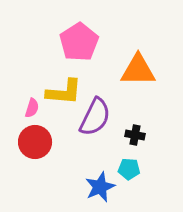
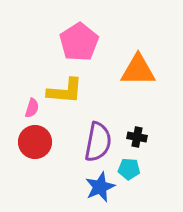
yellow L-shape: moved 1 px right, 1 px up
purple semicircle: moved 3 px right, 25 px down; rotated 15 degrees counterclockwise
black cross: moved 2 px right, 2 px down
